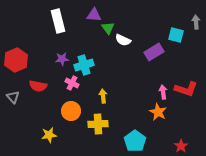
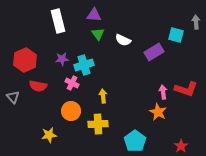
green triangle: moved 10 px left, 6 px down
red hexagon: moved 9 px right
